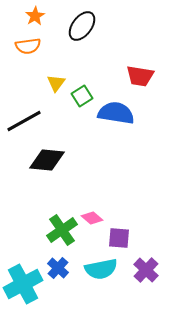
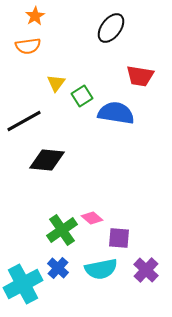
black ellipse: moved 29 px right, 2 px down
